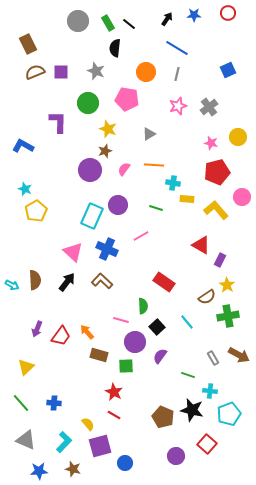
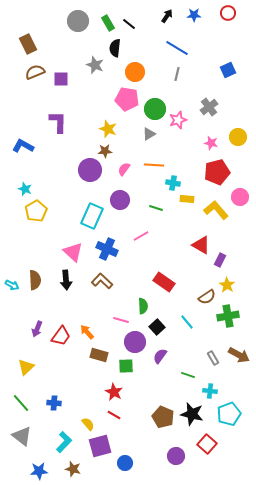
black arrow at (167, 19): moved 3 px up
gray star at (96, 71): moved 1 px left, 6 px up
purple square at (61, 72): moved 7 px down
orange circle at (146, 72): moved 11 px left
green circle at (88, 103): moved 67 px right, 6 px down
pink star at (178, 106): moved 14 px down
brown star at (105, 151): rotated 16 degrees clockwise
pink circle at (242, 197): moved 2 px left
purple circle at (118, 205): moved 2 px right, 5 px up
black arrow at (67, 282): moved 1 px left, 2 px up; rotated 138 degrees clockwise
black star at (192, 410): moved 4 px down
gray triangle at (26, 440): moved 4 px left, 4 px up; rotated 15 degrees clockwise
